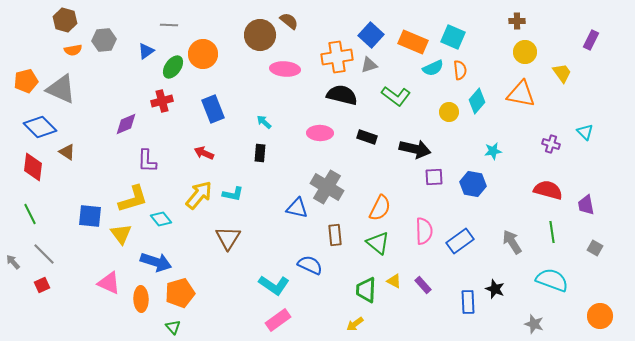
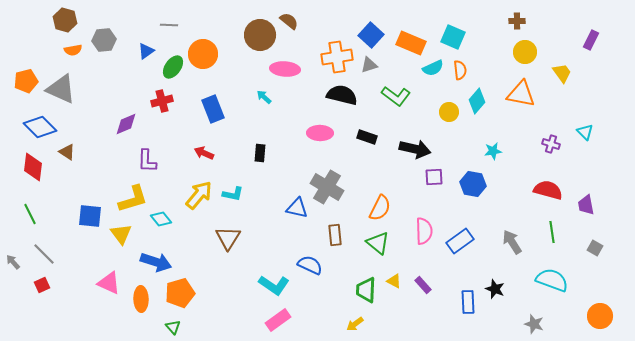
orange rectangle at (413, 42): moved 2 px left, 1 px down
cyan arrow at (264, 122): moved 25 px up
